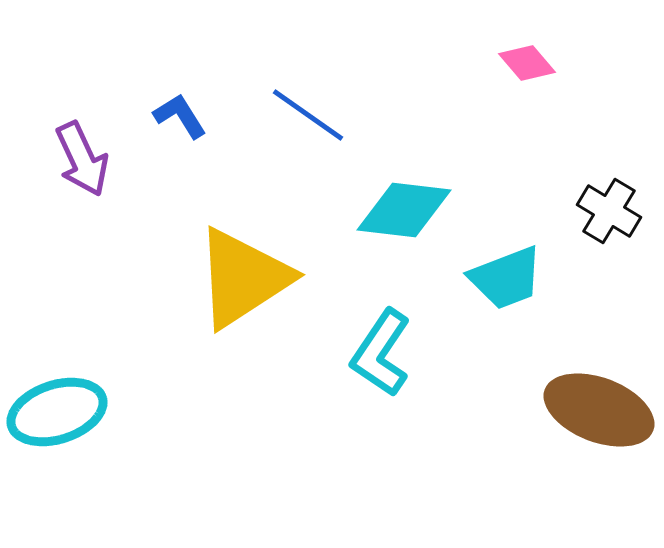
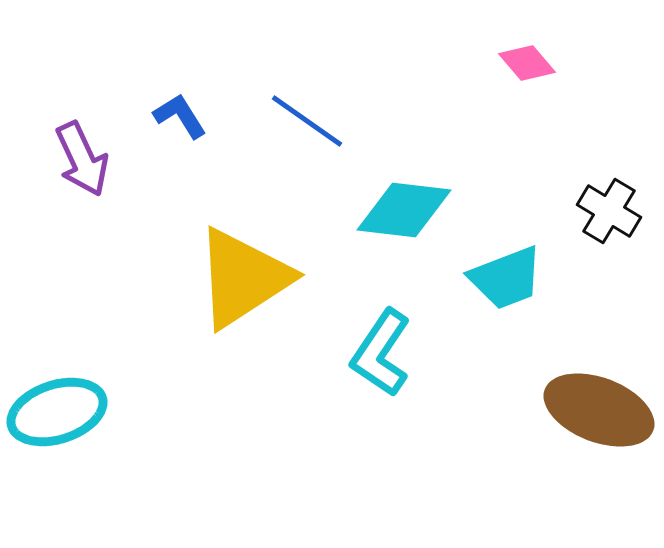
blue line: moved 1 px left, 6 px down
